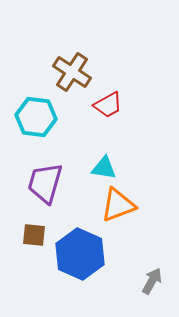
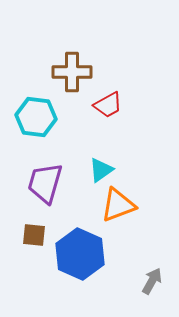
brown cross: rotated 33 degrees counterclockwise
cyan triangle: moved 3 px left, 2 px down; rotated 44 degrees counterclockwise
